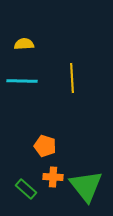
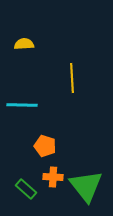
cyan line: moved 24 px down
